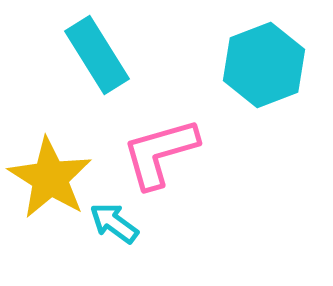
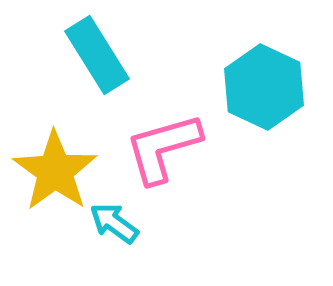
cyan hexagon: moved 22 px down; rotated 14 degrees counterclockwise
pink L-shape: moved 3 px right, 5 px up
yellow star: moved 5 px right, 7 px up; rotated 4 degrees clockwise
